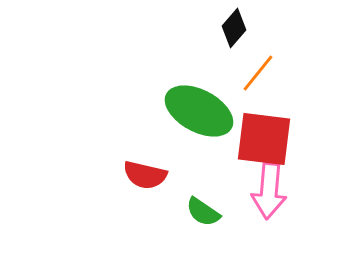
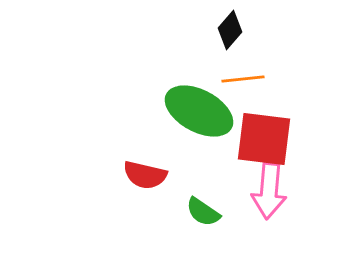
black diamond: moved 4 px left, 2 px down
orange line: moved 15 px left, 6 px down; rotated 45 degrees clockwise
